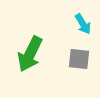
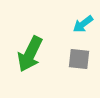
cyan arrow: rotated 85 degrees clockwise
